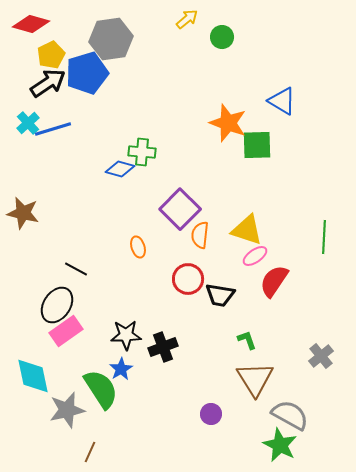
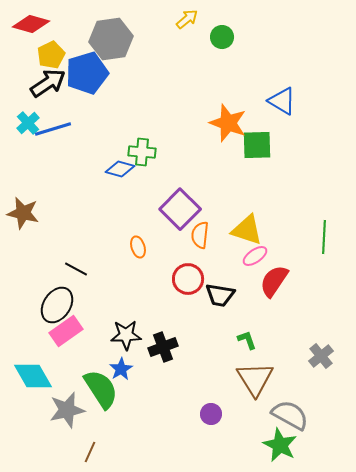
cyan diamond: rotated 18 degrees counterclockwise
